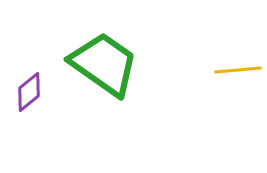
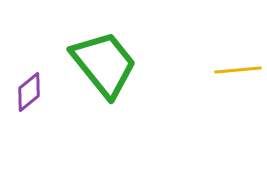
green trapezoid: rotated 16 degrees clockwise
